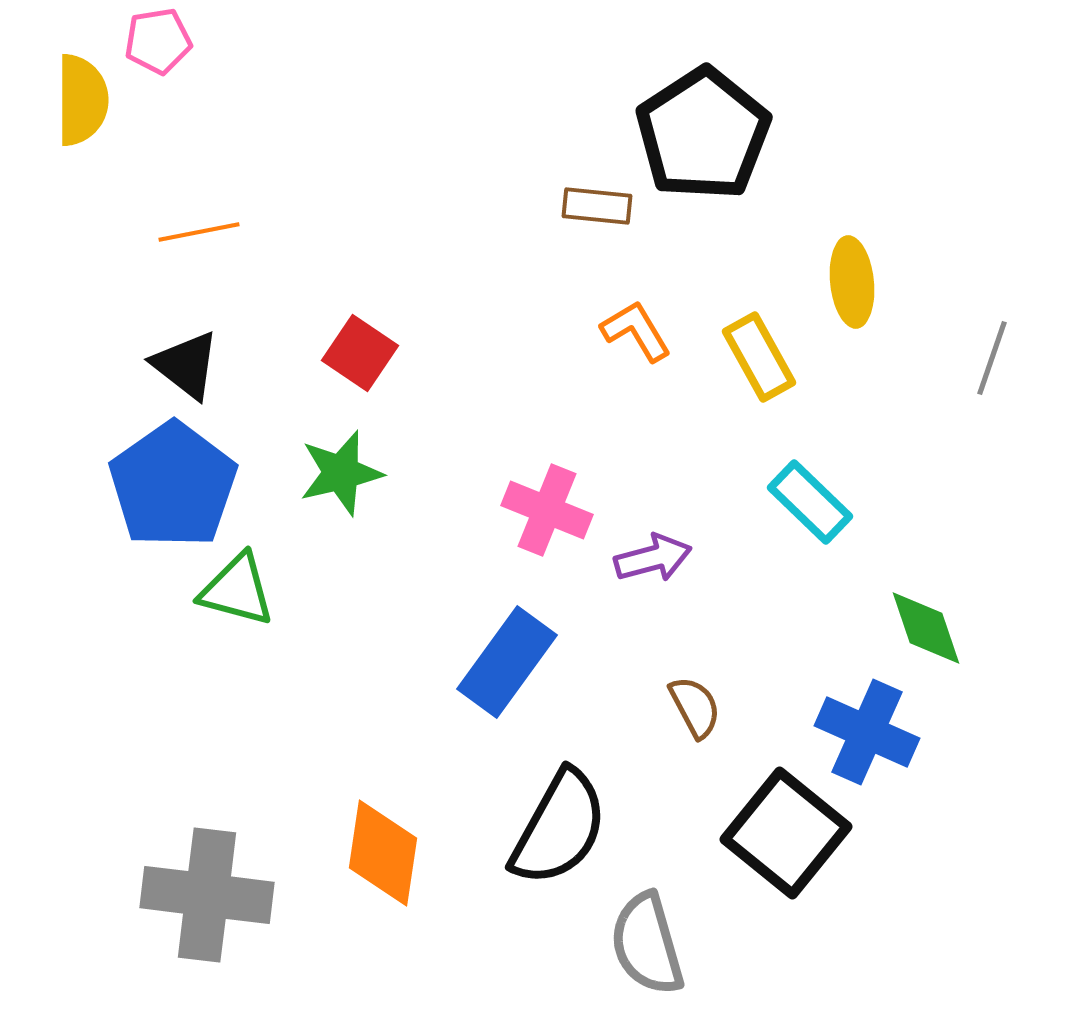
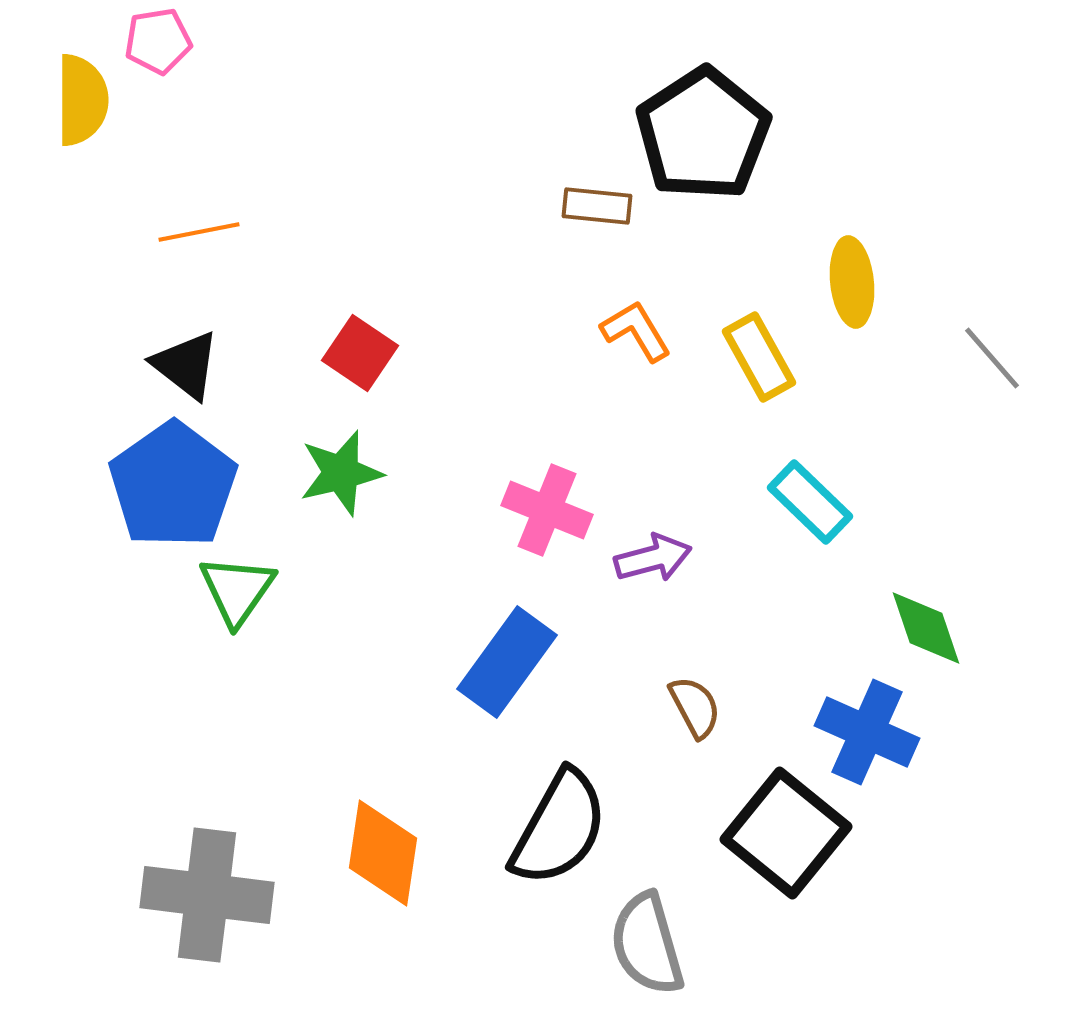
gray line: rotated 60 degrees counterclockwise
green triangle: rotated 50 degrees clockwise
